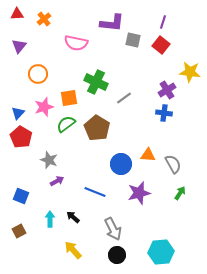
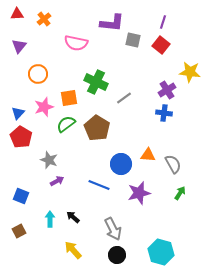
blue line: moved 4 px right, 7 px up
cyan hexagon: rotated 20 degrees clockwise
